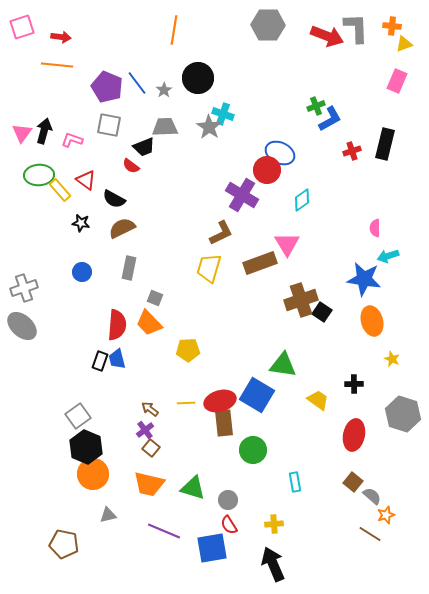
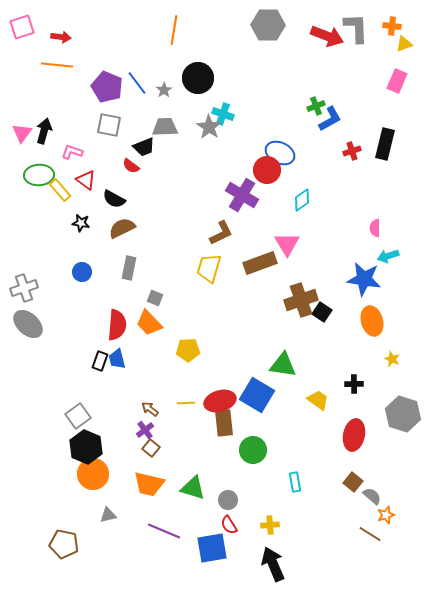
pink L-shape at (72, 140): moved 12 px down
gray ellipse at (22, 326): moved 6 px right, 2 px up
yellow cross at (274, 524): moved 4 px left, 1 px down
